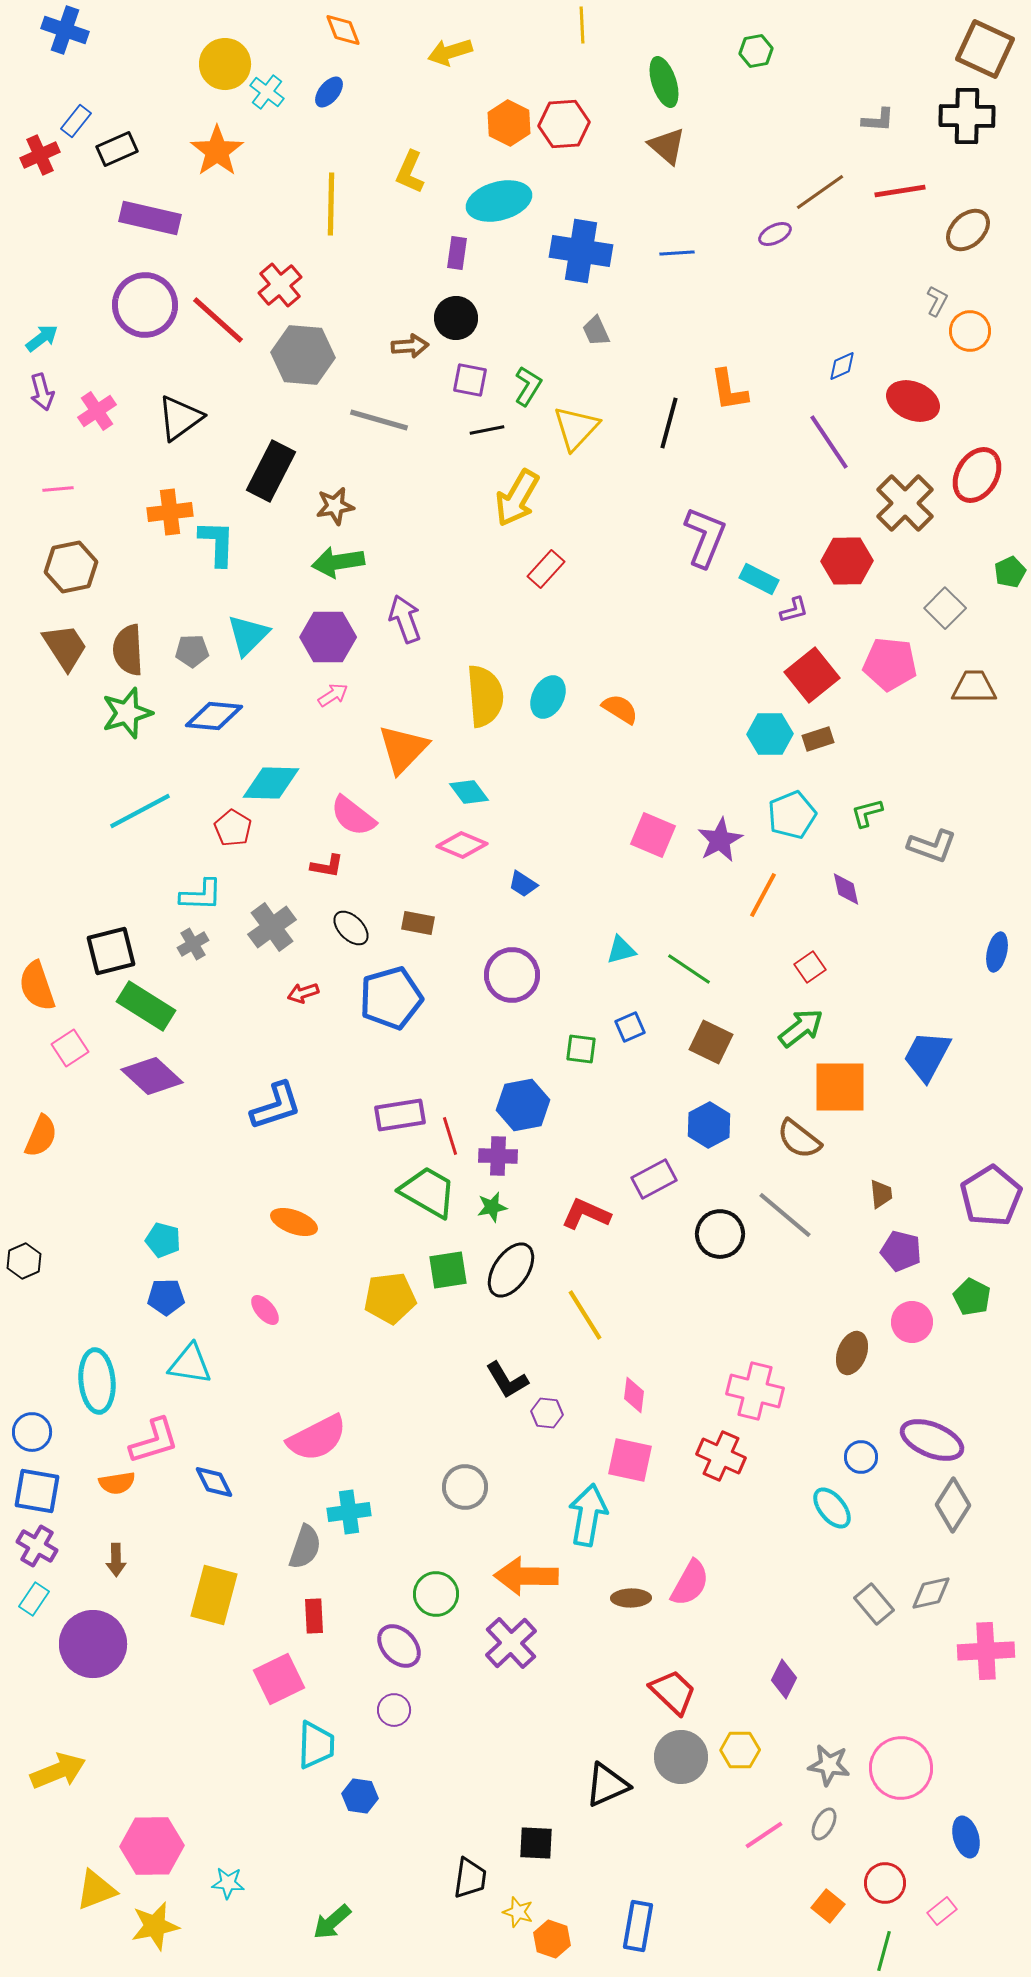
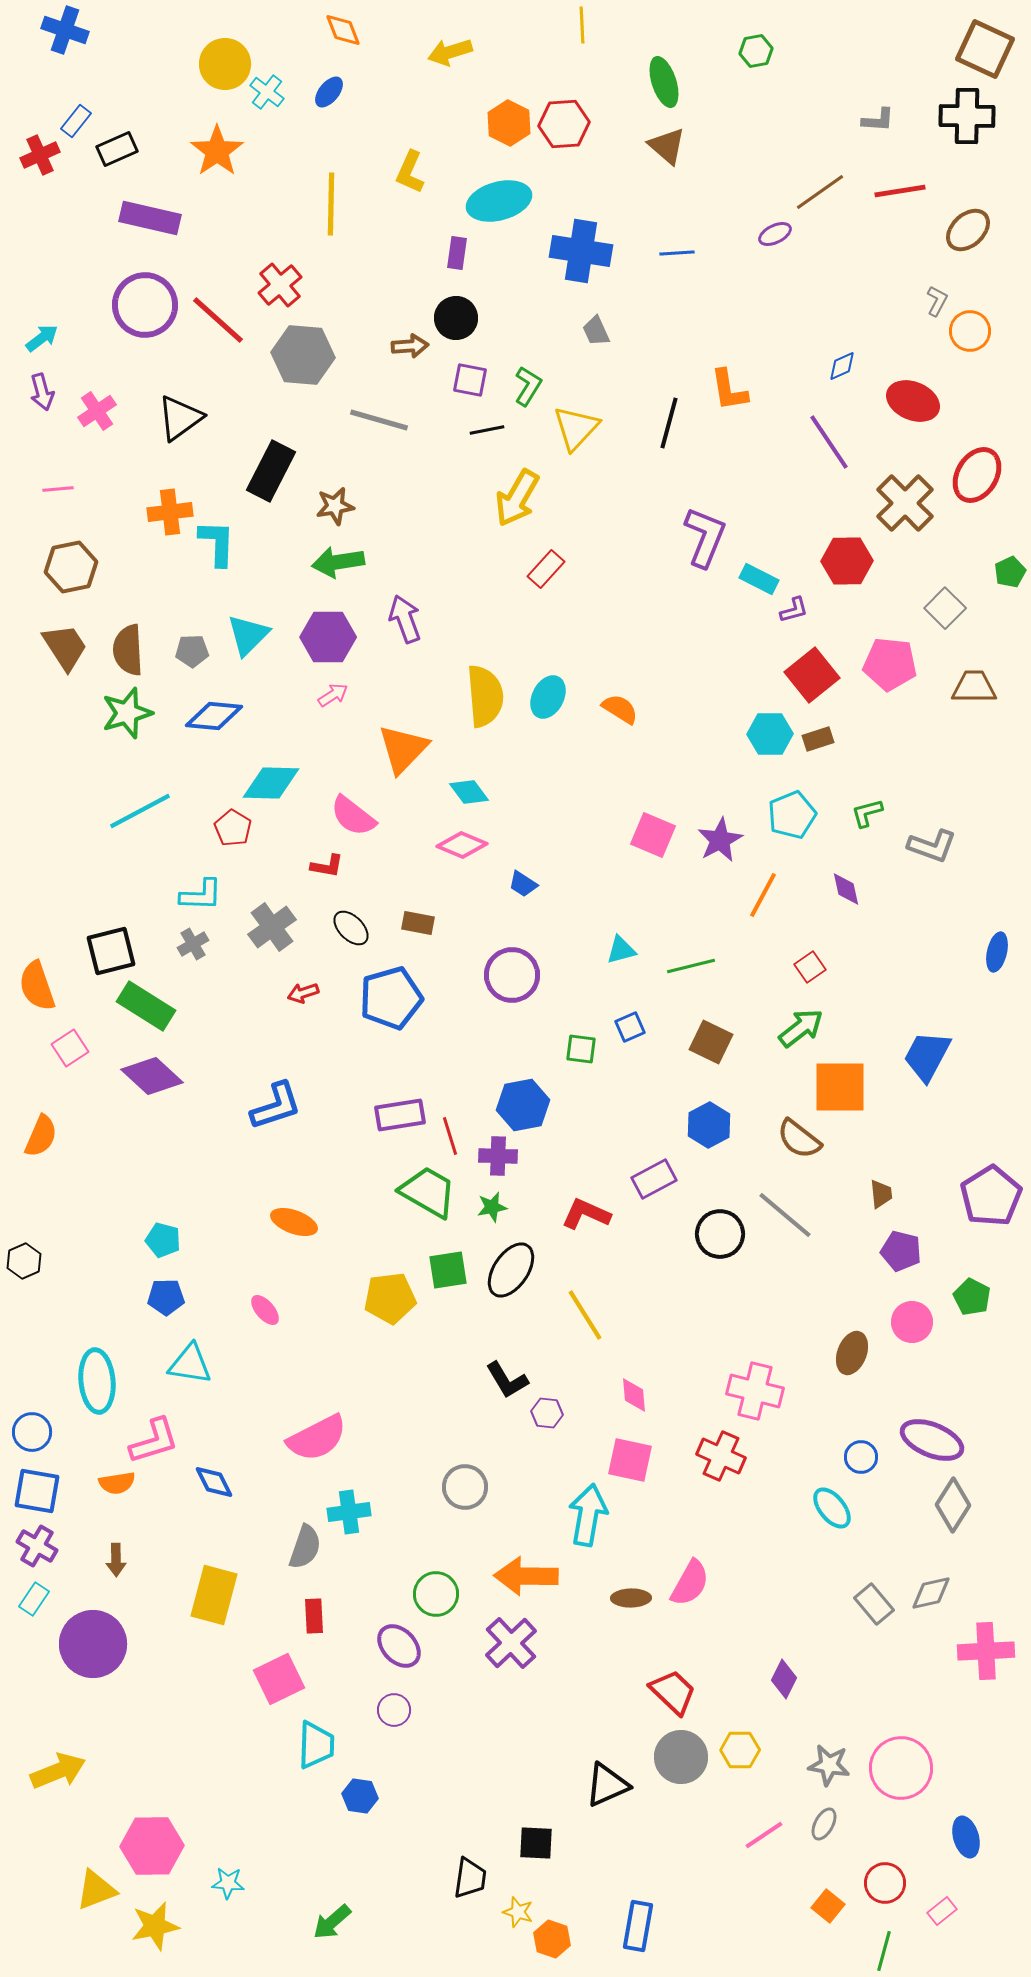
green line at (689, 969): moved 2 px right, 3 px up; rotated 48 degrees counterclockwise
pink diamond at (634, 1395): rotated 12 degrees counterclockwise
